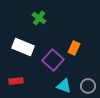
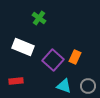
orange rectangle: moved 1 px right, 9 px down
